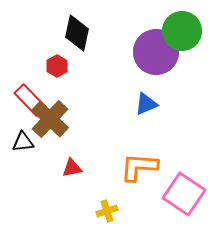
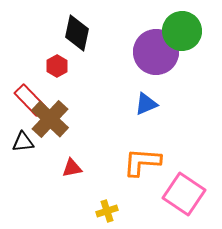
orange L-shape: moved 3 px right, 5 px up
